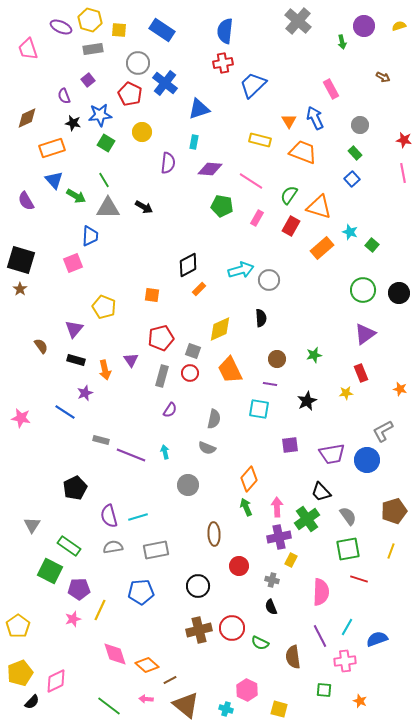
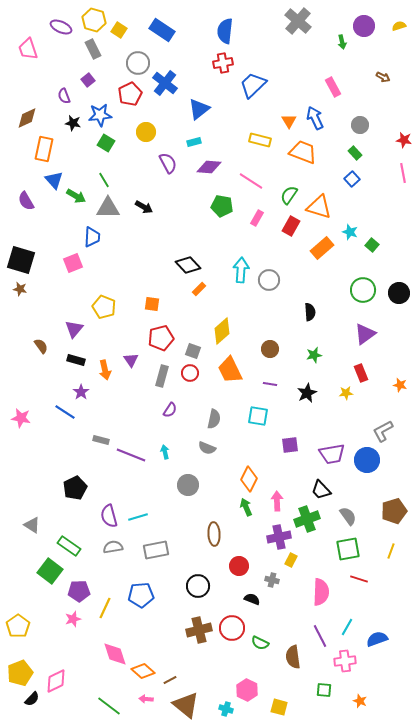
yellow hexagon at (90, 20): moved 4 px right
yellow square at (119, 30): rotated 28 degrees clockwise
gray rectangle at (93, 49): rotated 72 degrees clockwise
pink rectangle at (331, 89): moved 2 px right, 2 px up
red pentagon at (130, 94): rotated 20 degrees clockwise
blue triangle at (199, 109): rotated 20 degrees counterclockwise
yellow circle at (142, 132): moved 4 px right
cyan rectangle at (194, 142): rotated 64 degrees clockwise
orange rectangle at (52, 148): moved 8 px left, 1 px down; rotated 60 degrees counterclockwise
purple semicircle at (168, 163): rotated 35 degrees counterclockwise
purple diamond at (210, 169): moved 1 px left, 2 px up
blue trapezoid at (90, 236): moved 2 px right, 1 px down
black diamond at (188, 265): rotated 75 degrees clockwise
cyan arrow at (241, 270): rotated 70 degrees counterclockwise
brown star at (20, 289): rotated 24 degrees counterclockwise
orange square at (152, 295): moved 9 px down
black semicircle at (261, 318): moved 49 px right, 6 px up
yellow diamond at (220, 329): moved 2 px right, 2 px down; rotated 16 degrees counterclockwise
brown circle at (277, 359): moved 7 px left, 10 px up
orange star at (400, 389): moved 4 px up
purple star at (85, 393): moved 4 px left, 1 px up; rotated 14 degrees counterclockwise
black star at (307, 401): moved 8 px up
cyan square at (259, 409): moved 1 px left, 7 px down
orange diamond at (249, 479): rotated 15 degrees counterclockwise
black trapezoid at (321, 492): moved 2 px up
pink arrow at (277, 507): moved 6 px up
green cross at (307, 519): rotated 15 degrees clockwise
gray triangle at (32, 525): rotated 30 degrees counterclockwise
green square at (50, 571): rotated 10 degrees clockwise
purple pentagon at (79, 589): moved 2 px down
blue pentagon at (141, 592): moved 3 px down
black semicircle at (271, 607): moved 19 px left, 8 px up; rotated 133 degrees clockwise
yellow line at (100, 610): moved 5 px right, 2 px up
orange diamond at (147, 665): moved 4 px left, 6 px down
black semicircle at (32, 702): moved 3 px up
yellow square at (279, 709): moved 2 px up
